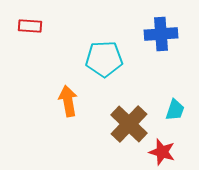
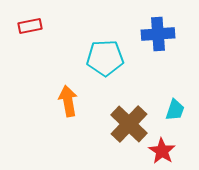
red rectangle: rotated 15 degrees counterclockwise
blue cross: moved 3 px left
cyan pentagon: moved 1 px right, 1 px up
red star: moved 1 px up; rotated 16 degrees clockwise
